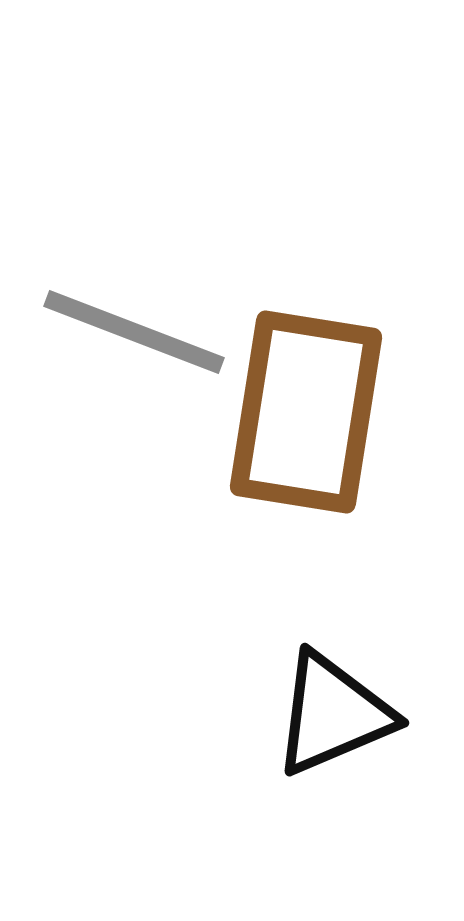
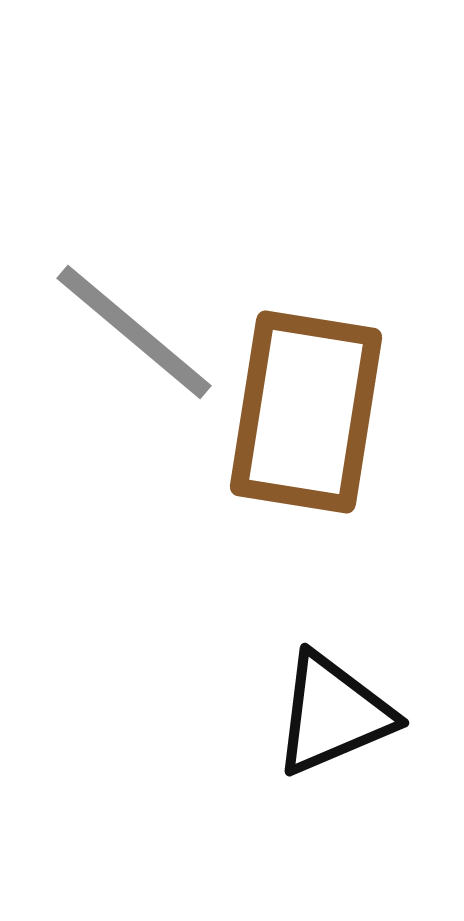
gray line: rotated 19 degrees clockwise
